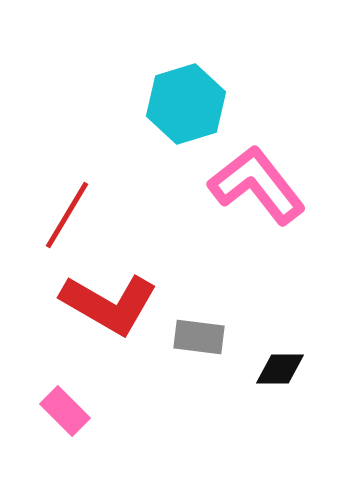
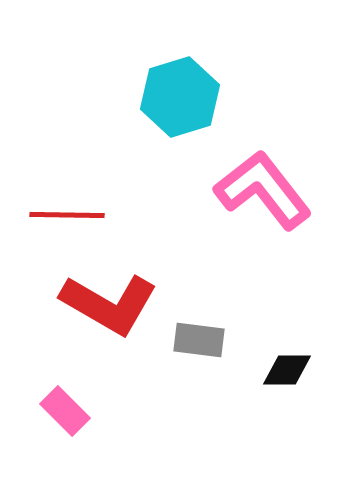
cyan hexagon: moved 6 px left, 7 px up
pink L-shape: moved 6 px right, 5 px down
red line: rotated 60 degrees clockwise
gray rectangle: moved 3 px down
black diamond: moved 7 px right, 1 px down
